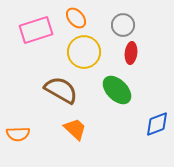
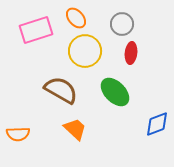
gray circle: moved 1 px left, 1 px up
yellow circle: moved 1 px right, 1 px up
green ellipse: moved 2 px left, 2 px down
